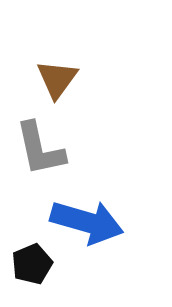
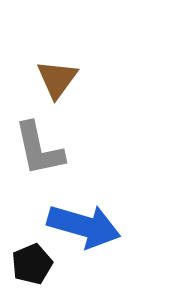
gray L-shape: moved 1 px left
blue arrow: moved 3 px left, 4 px down
